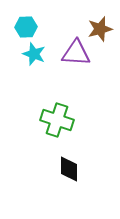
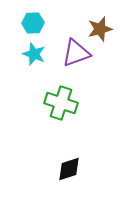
cyan hexagon: moved 7 px right, 4 px up
purple triangle: rotated 24 degrees counterclockwise
green cross: moved 4 px right, 17 px up
black diamond: rotated 72 degrees clockwise
